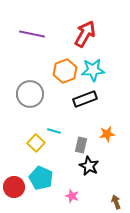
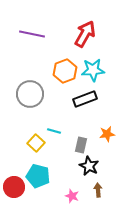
cyan pentagon: moved 3 px left, 2 px up; rotated 10 degrees counterclockwise
brown arrow: moved 18 px left, 12 px up; rotated 16 degrees clockwise
